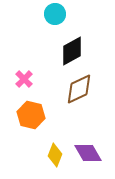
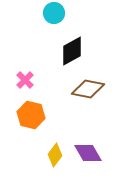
cyan circle: moved 1 px left, 1 px up
pink cross: moved 1 px right, 1 px down
brown diamond: moved 9 px right; rotated 36 degrees clockwise
yellow diamond: rotated 15 degrees clockwise
